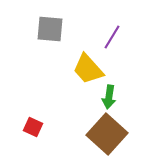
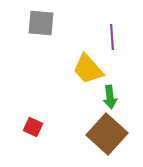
gray square: moved 9 px left, 6 px up
purple line: rotated 35 degrees counterclockwise
green arrow: moved 1 px right; rotated 15 degrees counterclockwise
